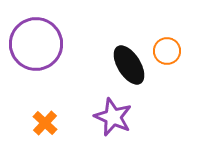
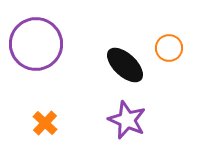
orange circle: moved 2 px right, 3 px up
black ellipse: moved 4 px left; rotated 15 degrees counterclockwise
purple star: moved 14 px right, 3 px down
